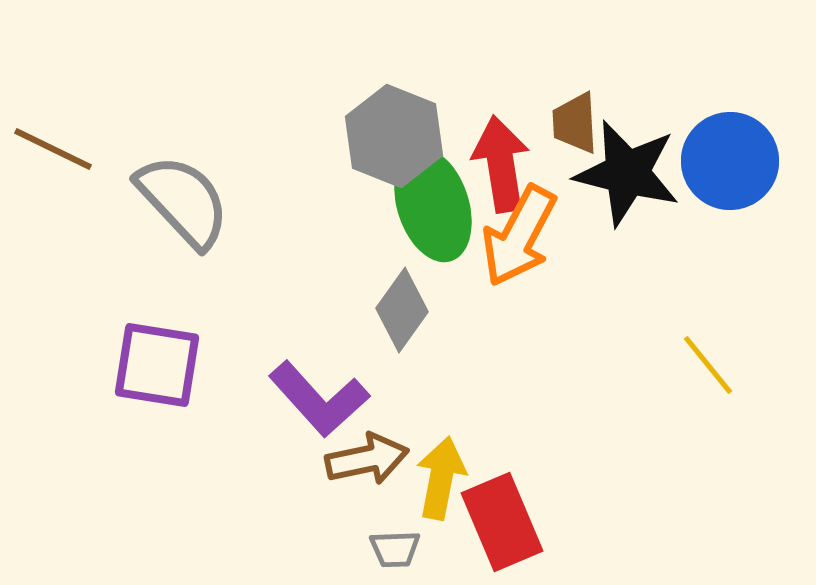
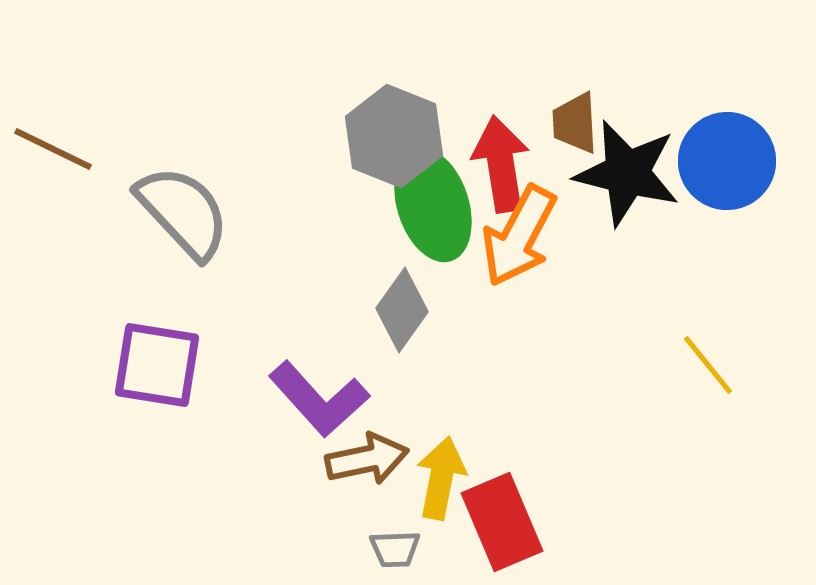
blue circle: moved 3 px left
gray semicircle: moved 11 px down
